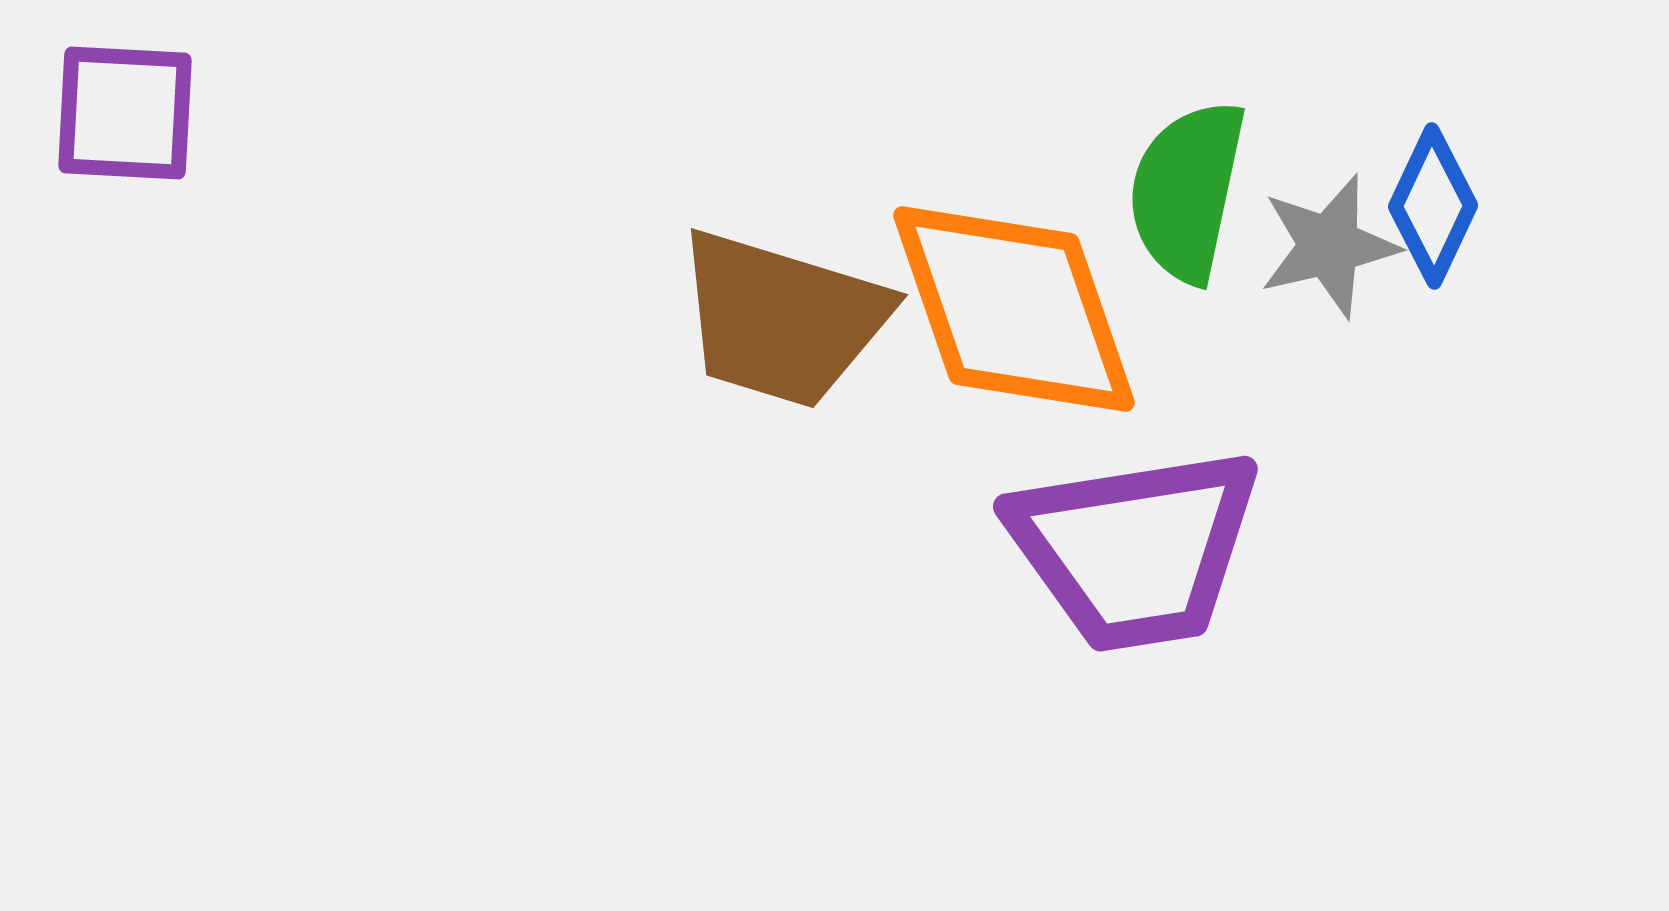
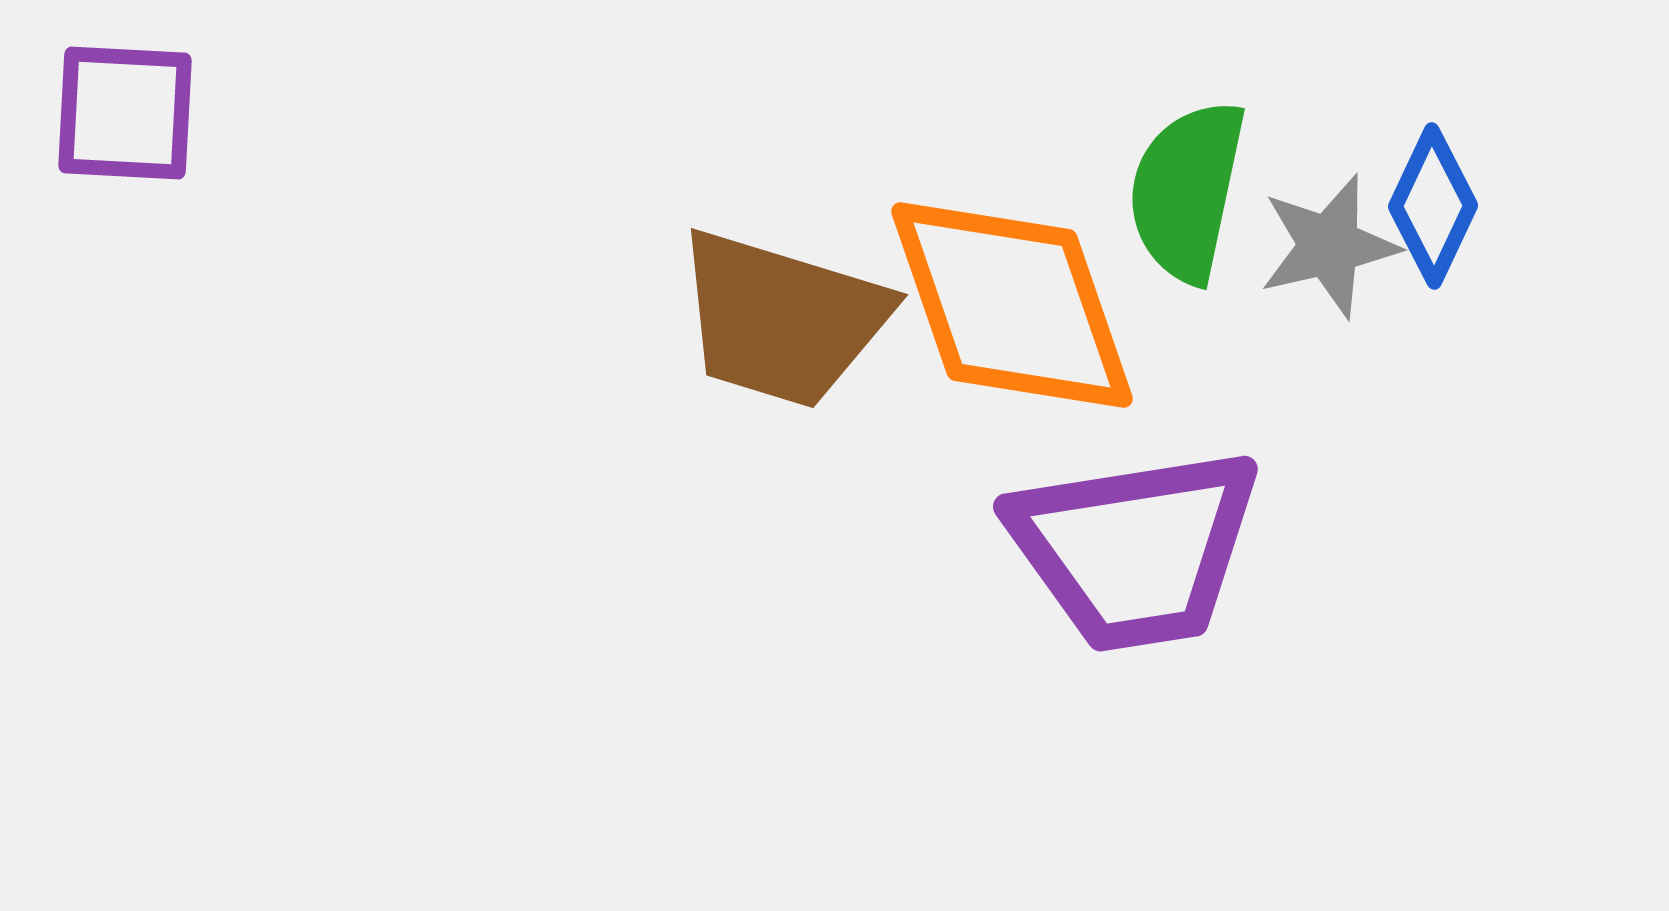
orange diamond: moved 2 px left, 4 px up
